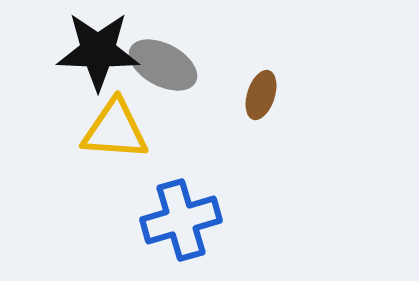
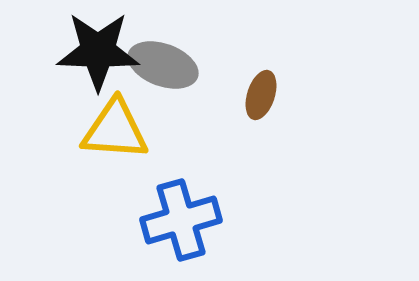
gray ellipse: rotated 8 degrees counterclockwise
